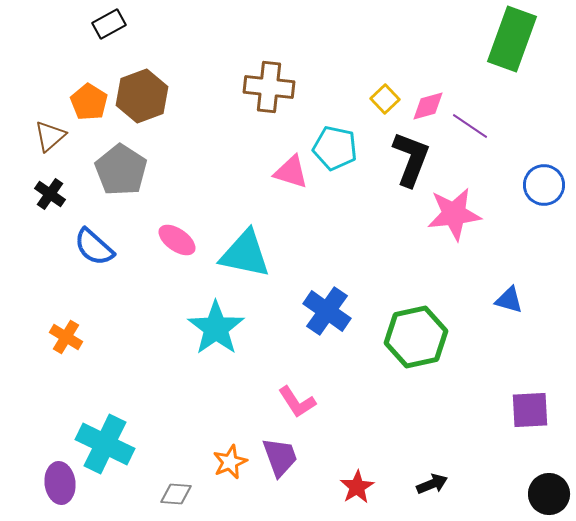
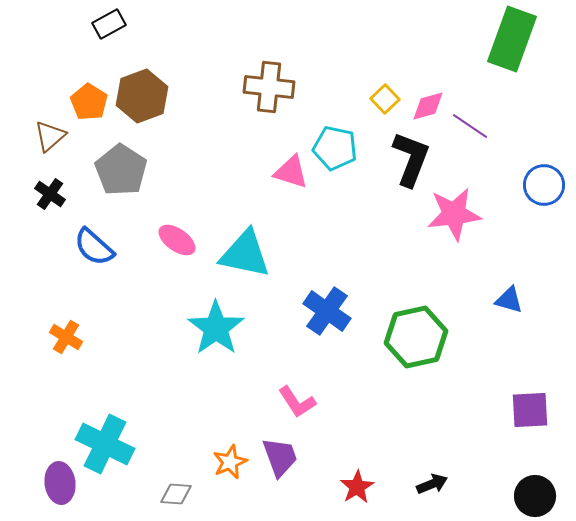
black circle: moved 14 px left, 2 px down
